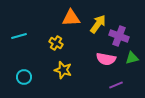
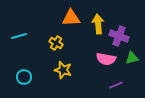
yellow arrow: rotated 42 degrees counterclockwise
